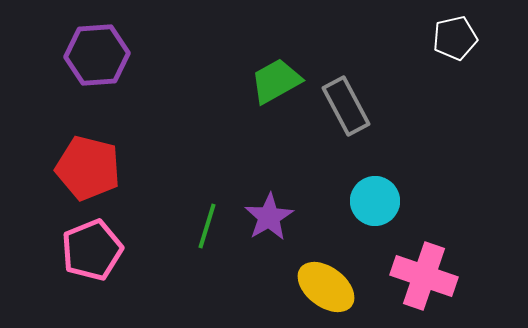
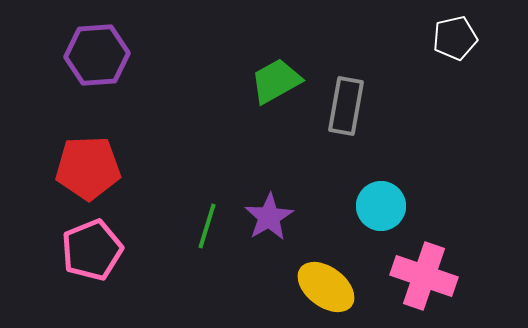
gray rectangle: rotated 38 degrees clockwise
red pentagon: rotated 16 degrees counterclockwise
cyan circle: moved 6 px right, 5 px down
